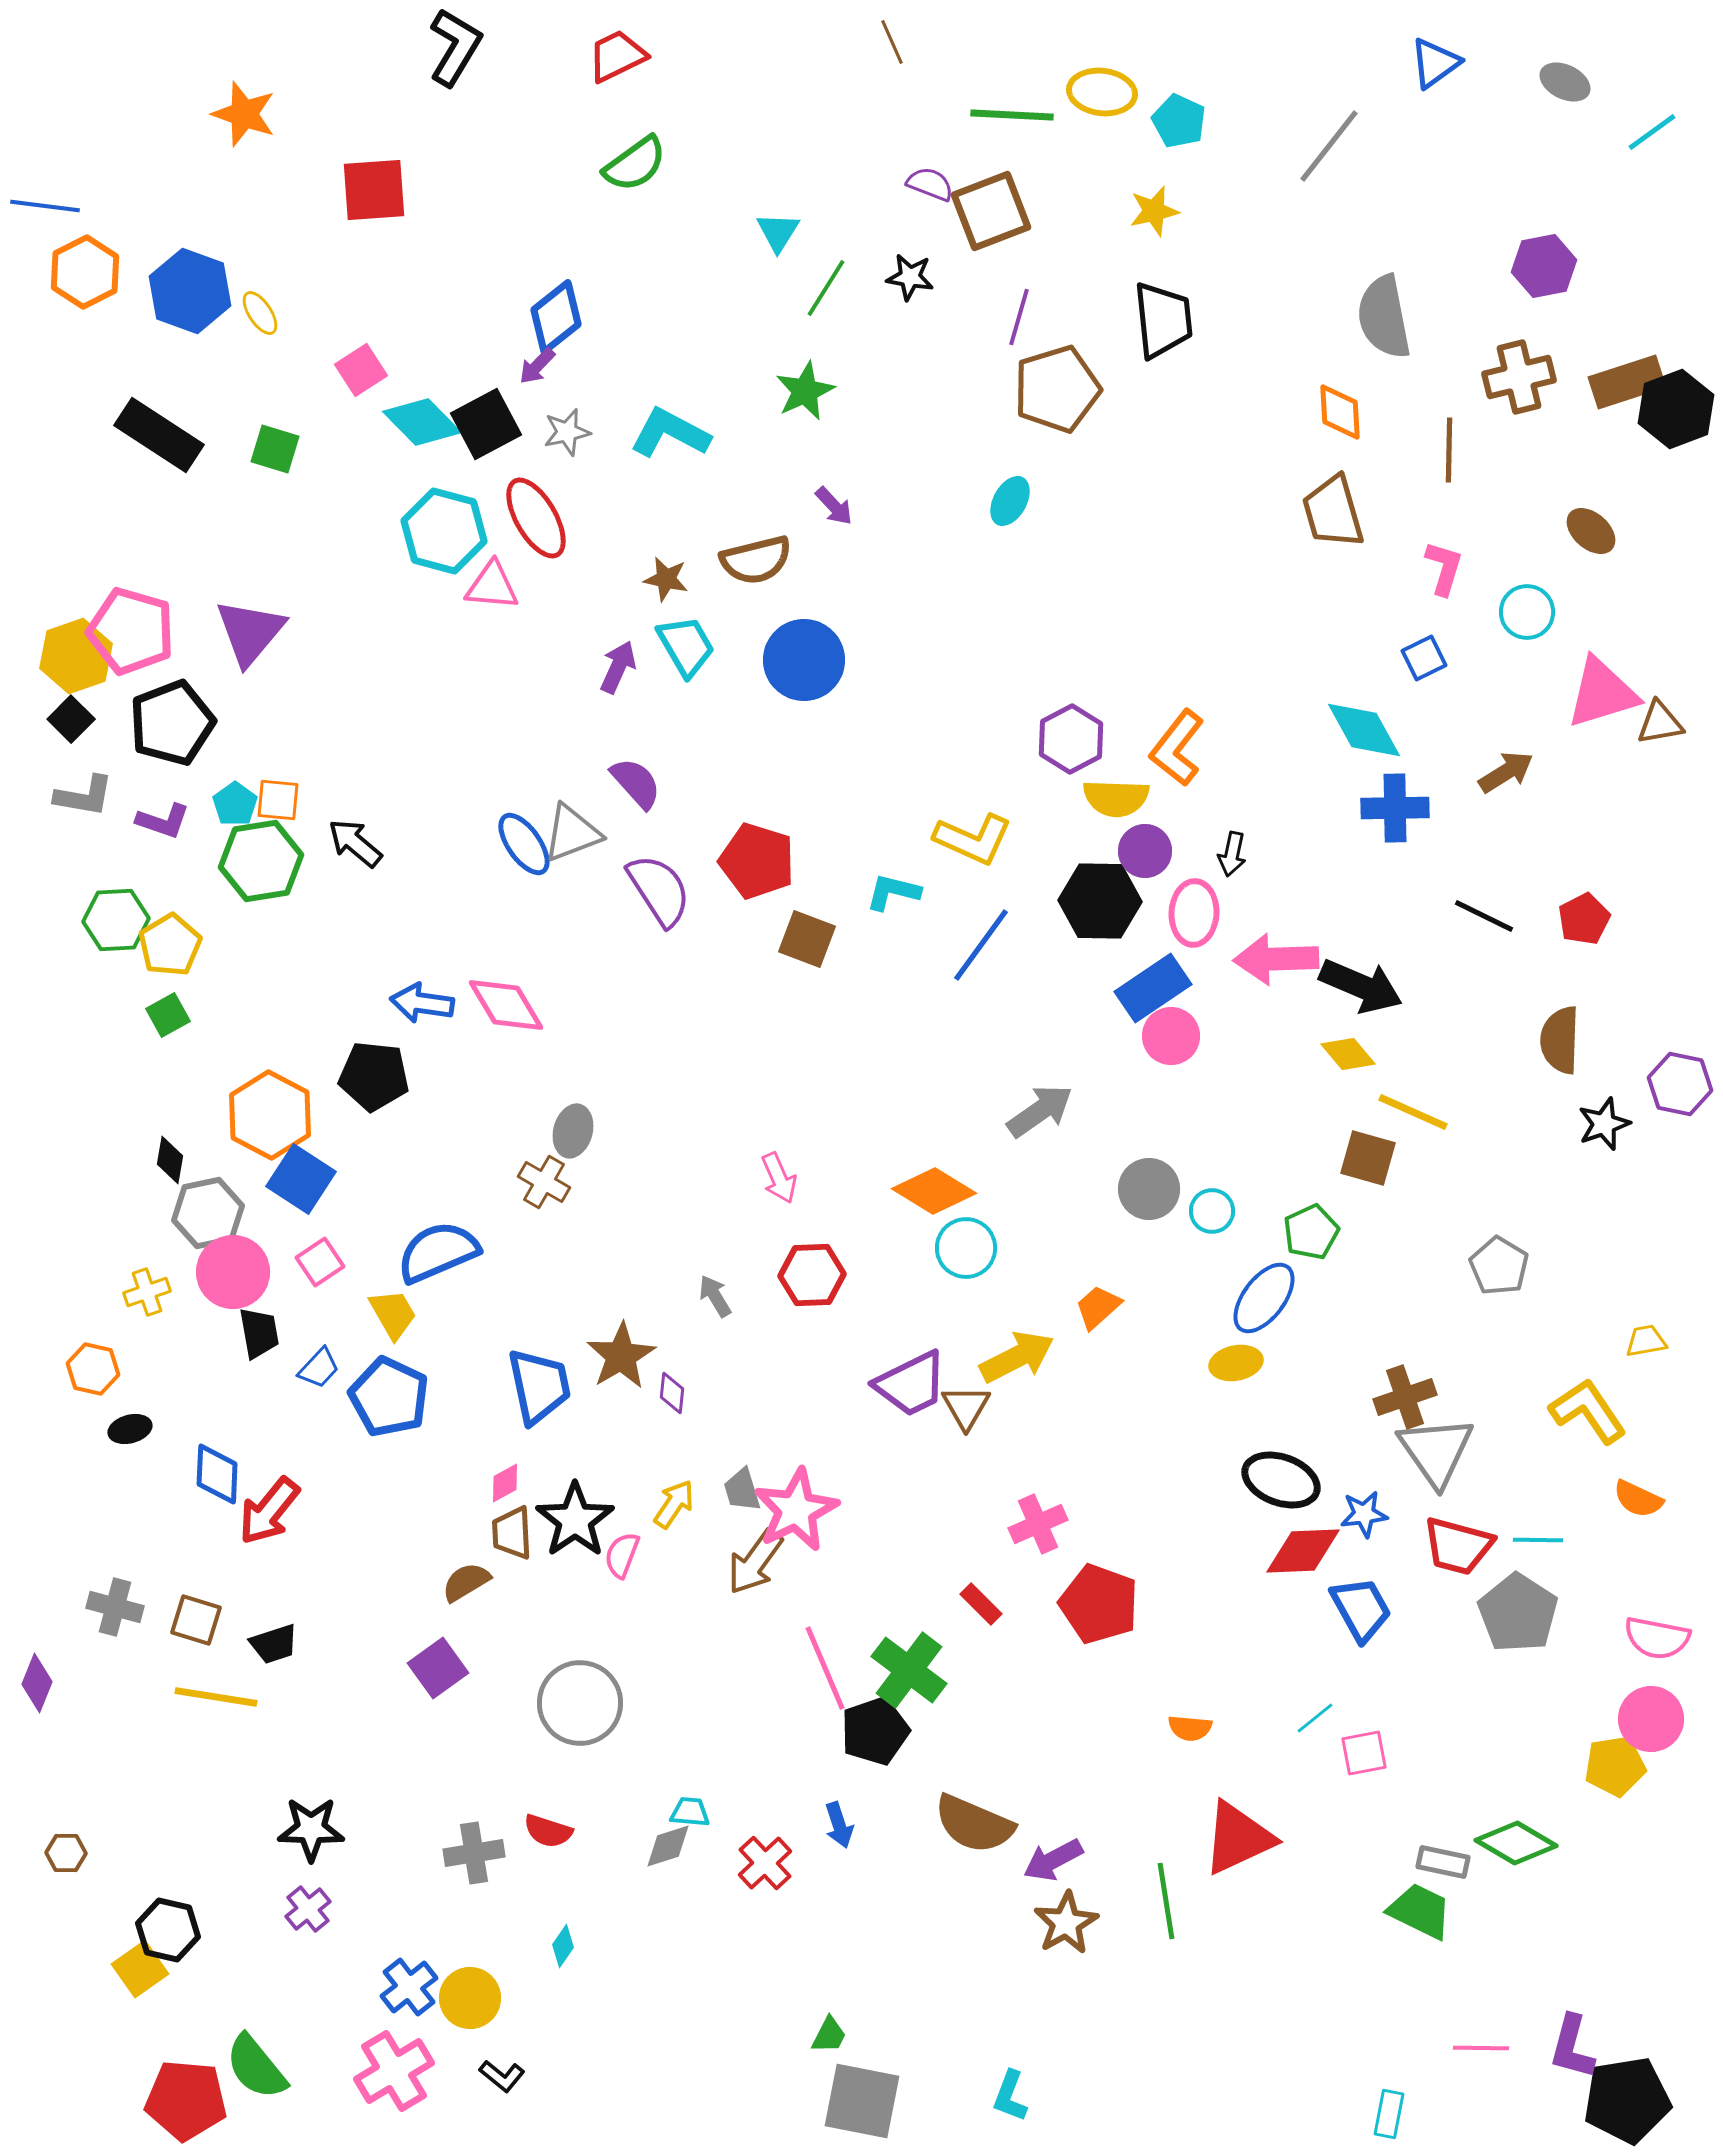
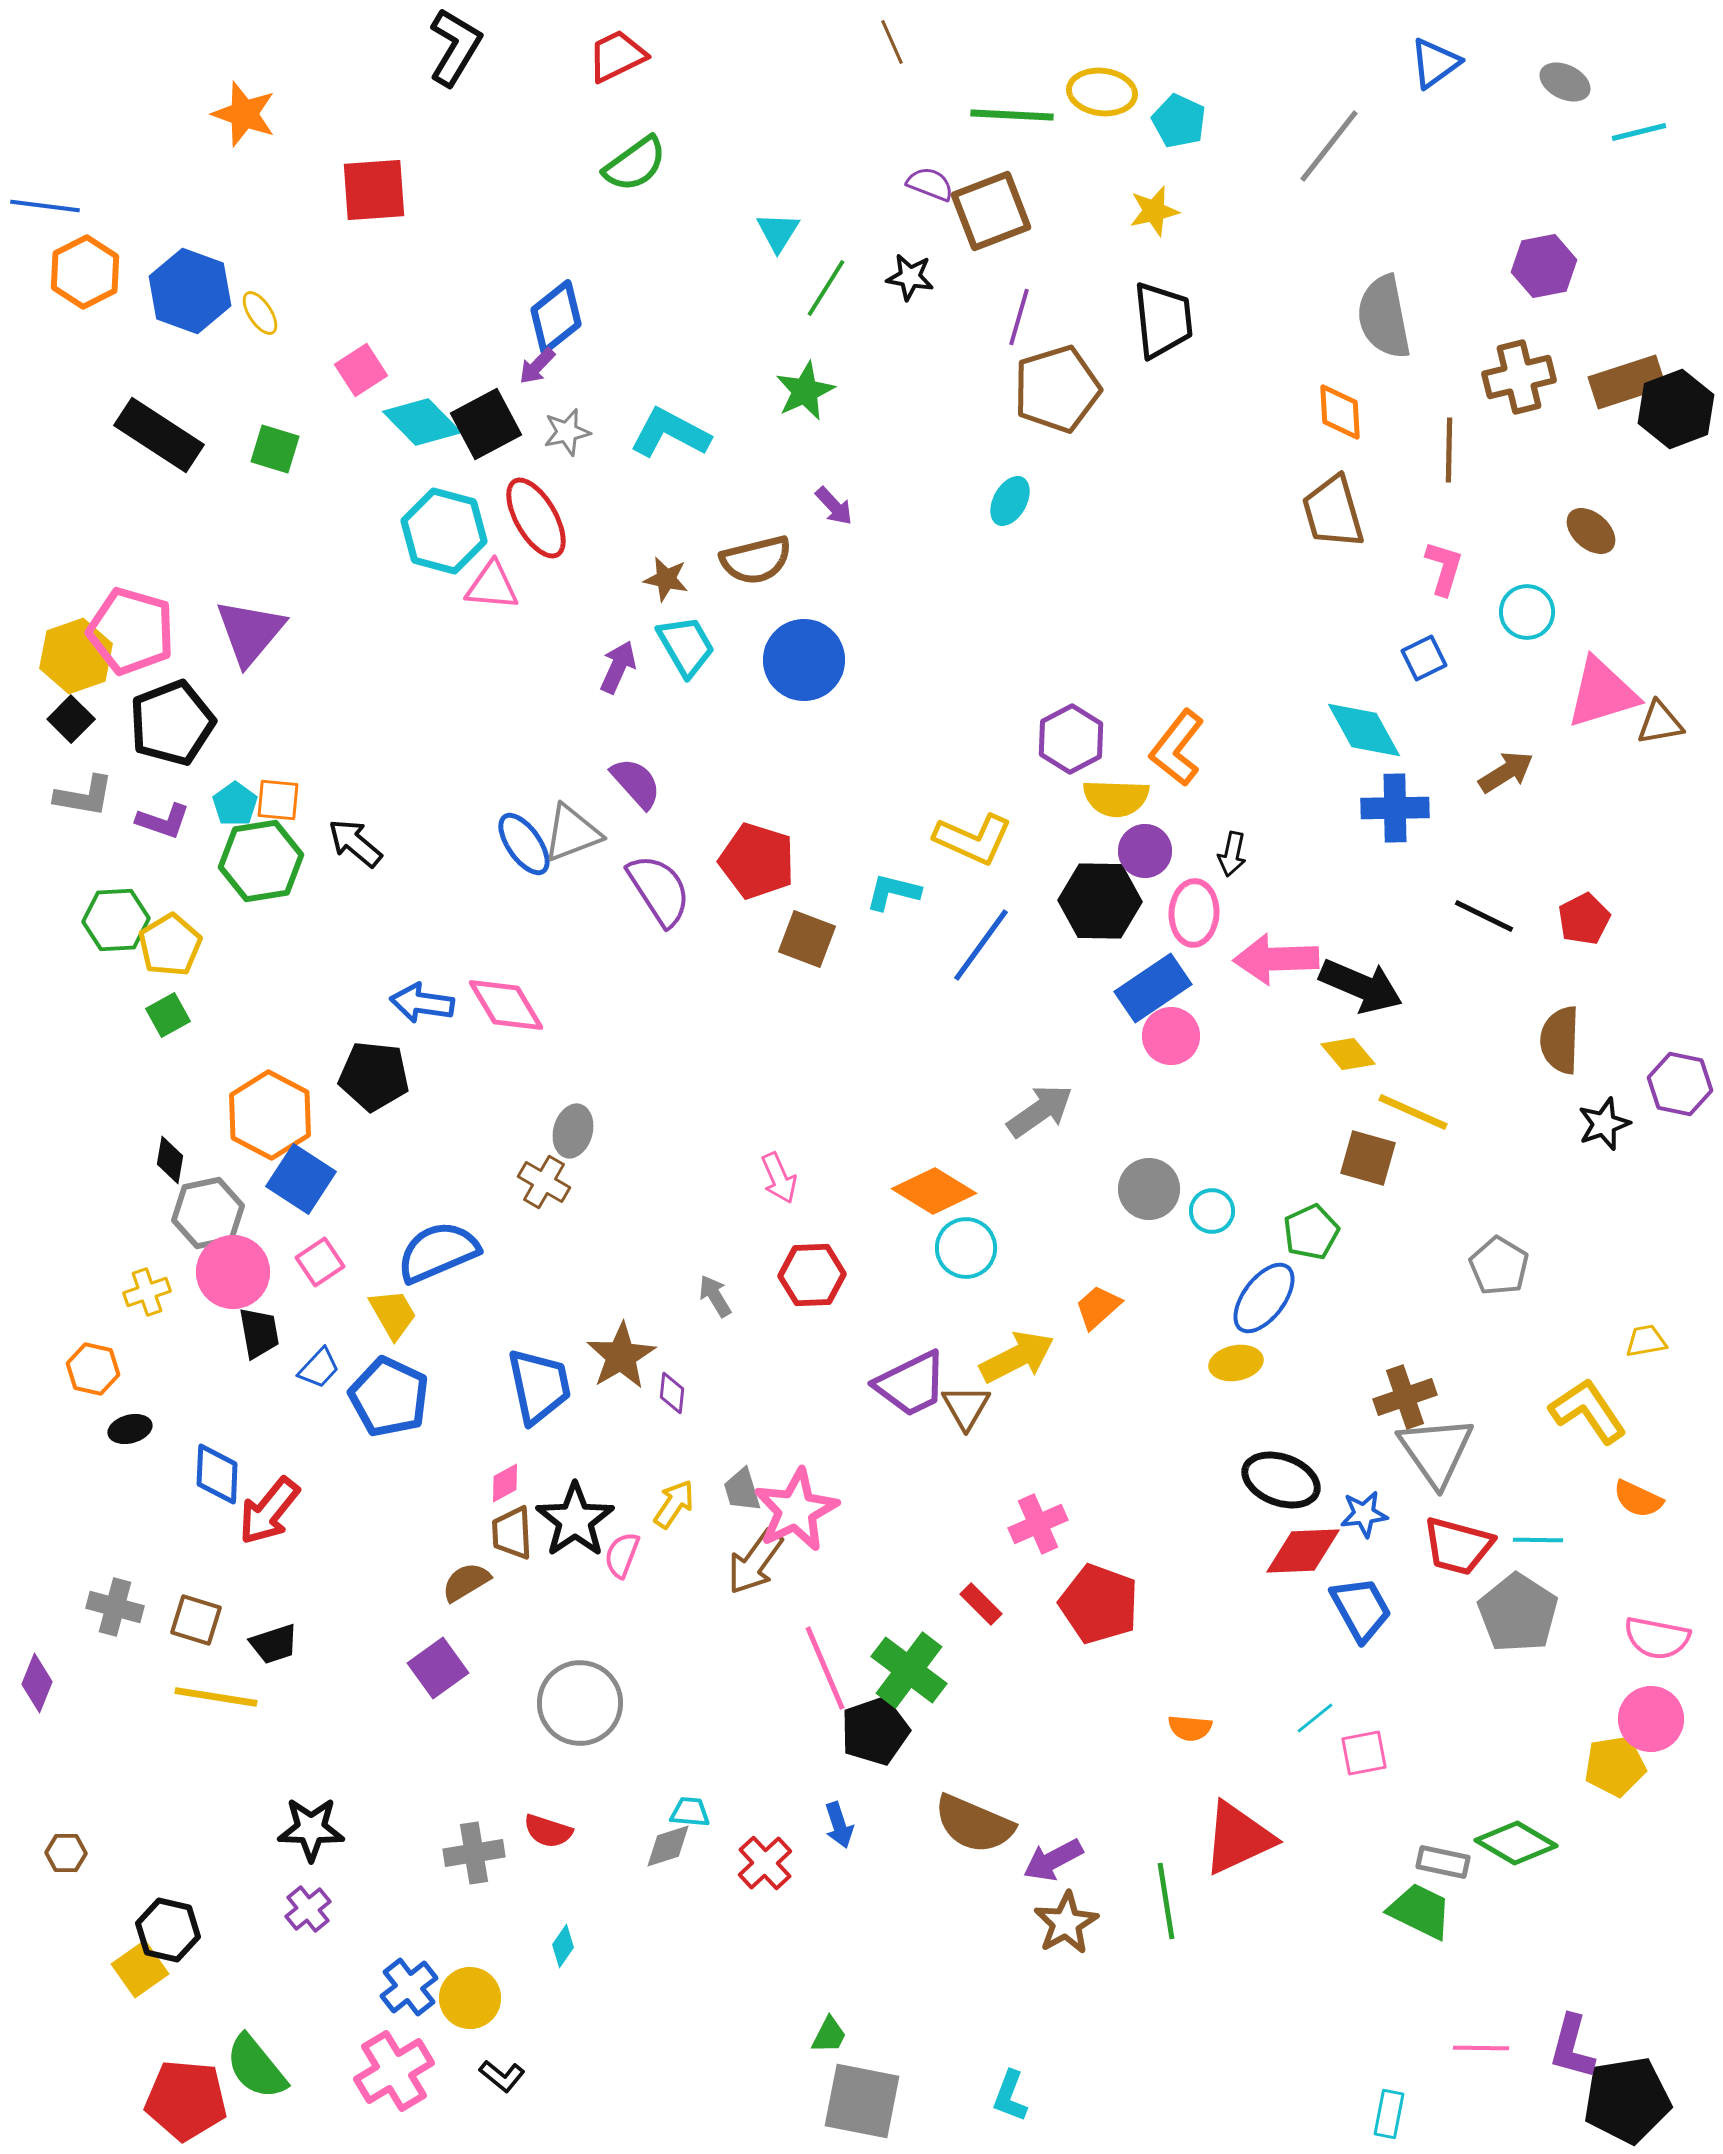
cyan line at (1652, 132): moved 13 px left; rotated 22 degrees clockwise
